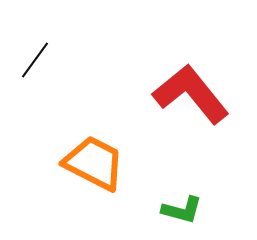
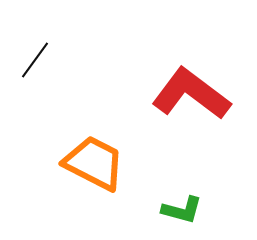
red L-shape: rotated 14 degrees counterclockwise
